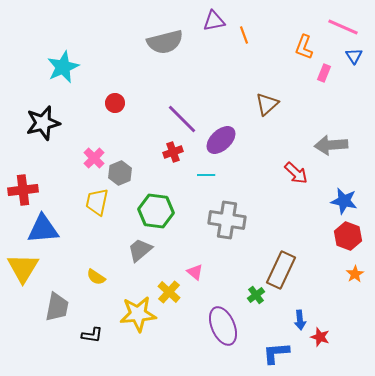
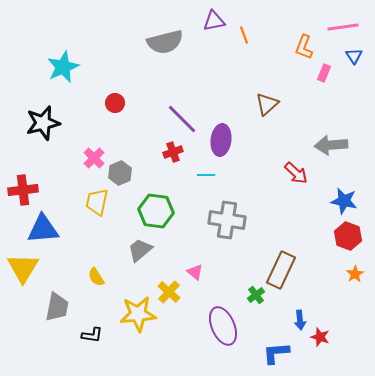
pink line at (343, 27): rotated 32 degrees counterclockwise
purple ellipse at (221, 140): rotated 40 degrees counterclockwise
yellow semicircle at (96, 277): rotated 24 degrees clockwise
